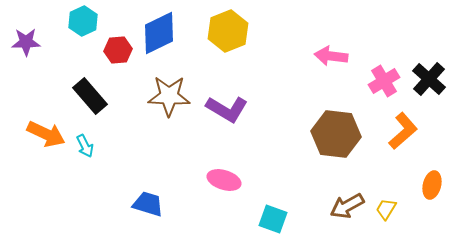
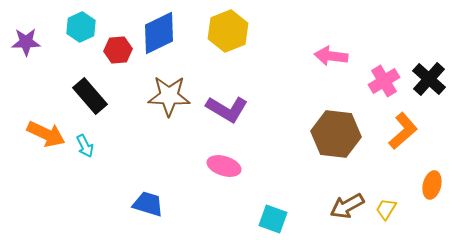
cyan hexagon: moved 2 px left, 6 px down
pink ellipse: moved 14 px up
